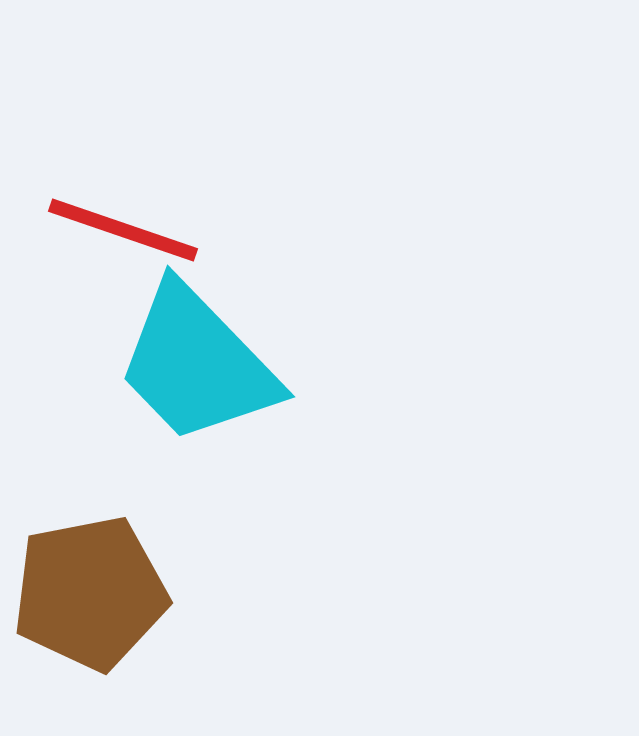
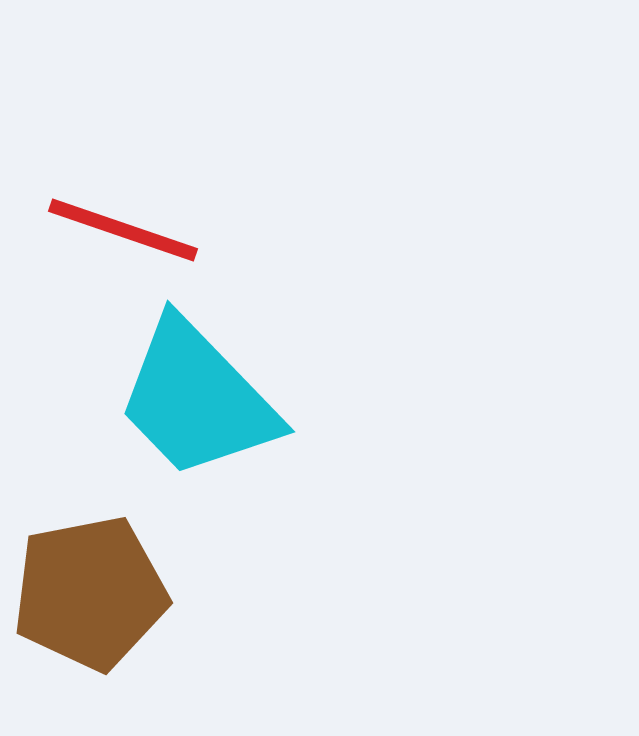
cyan trapezoid: moved 35 px down
